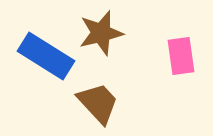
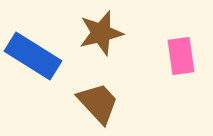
blue rectangle: moved 13 px left
